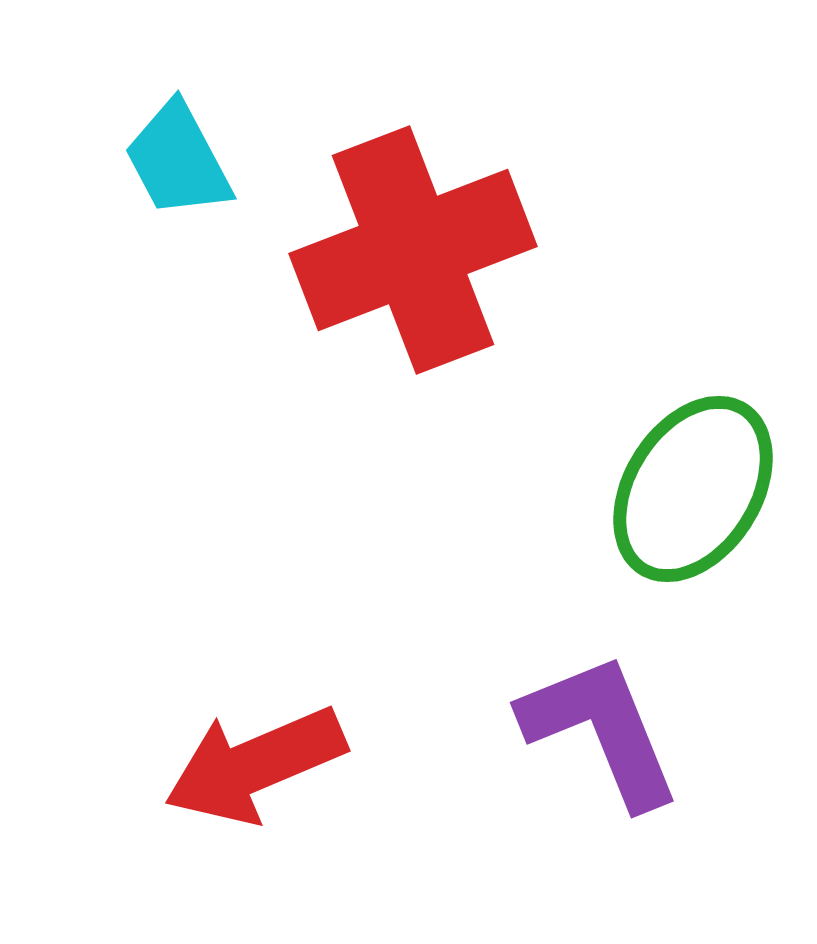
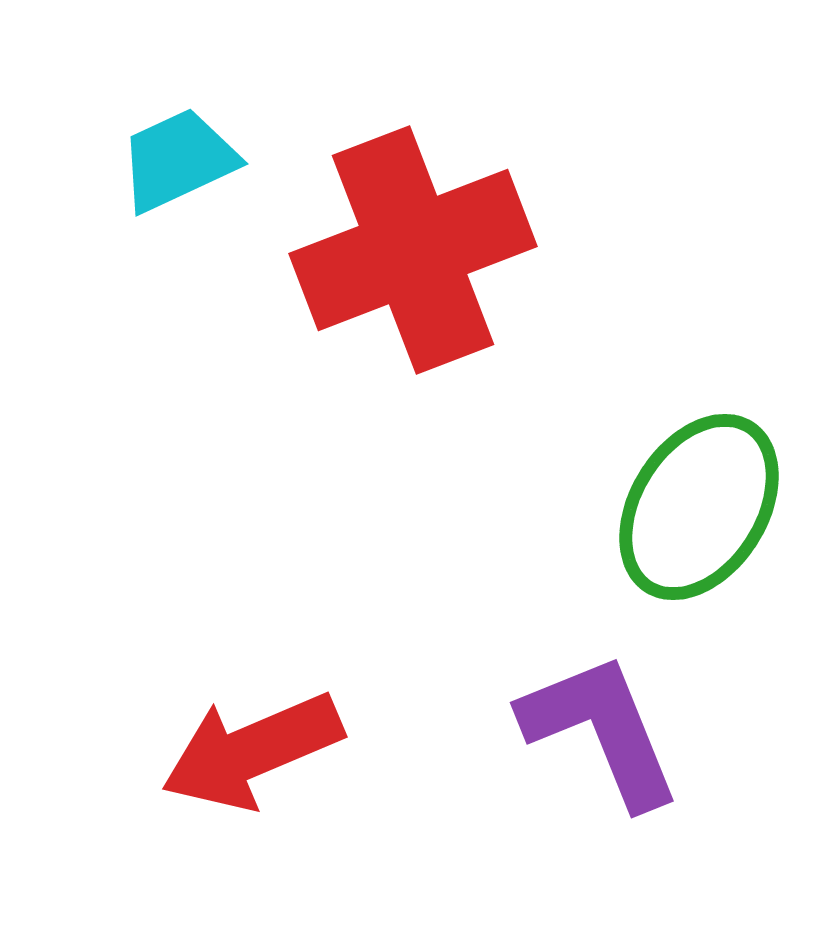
cyan trapezoid: rotated 93 degrees clockwise
green ellipse: moved 6 px right, 18 px down
red arrow: moved 3 px left, 14 px up
